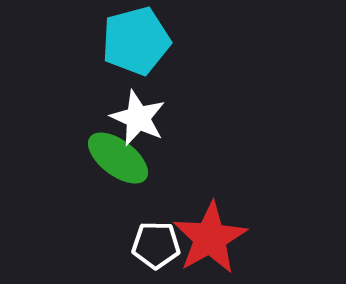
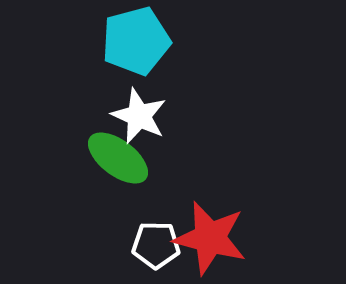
white star: moved 1 px right, 2 px up
red star: rotated 28 degrees counterclockwise
